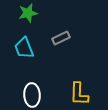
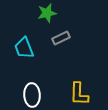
green star: moved 19 px right
